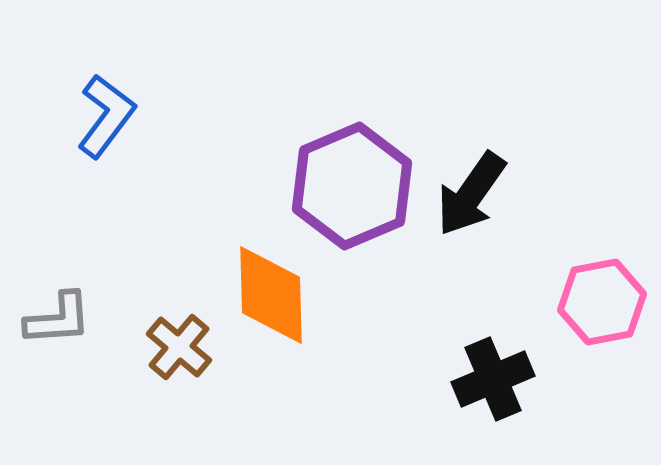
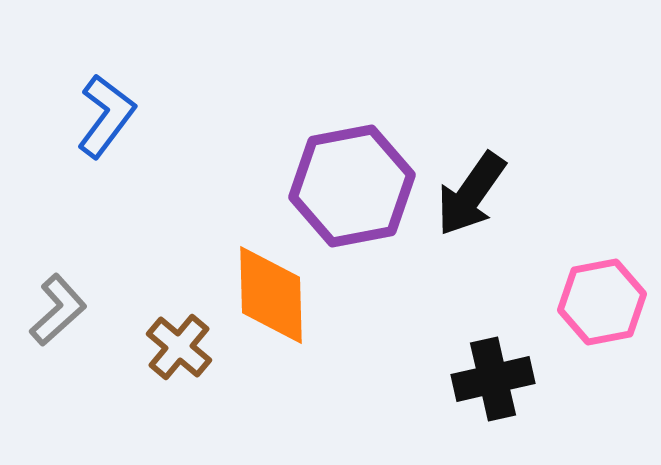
purple hexagon: rotated 12 degrees clockwise
gray L-shape: moved 9 px up; rotated 38 degrees counterclockwise
black cross: rotated 10 degrees clockwise
